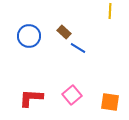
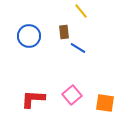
yellow line: moved 29 px left; rotated 42 degrees counterclockwise
brown rectangle: rotated 40 degrees clockwise
red L-shape: moved 2 px right, 1 px down
orange square: moved 5 px left, 1 px down
